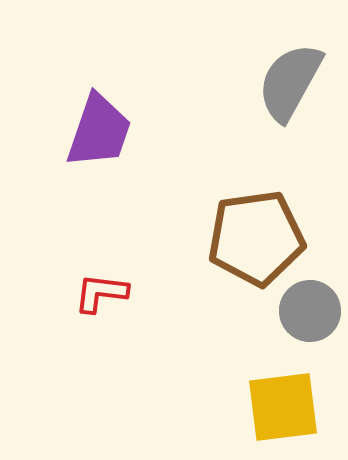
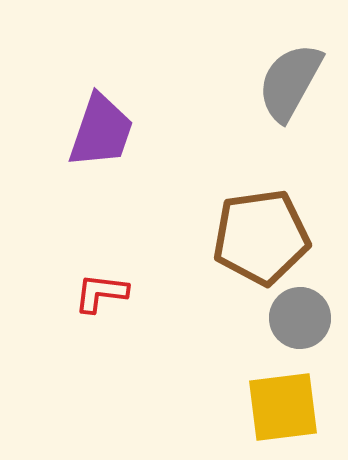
purple trapezoid: moved 2 px right
brown pentagon: moved 5 px right, 1 px up
gray circle: moved 10 px left, 7 px down
